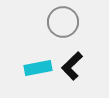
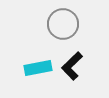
gray circle: moved 2 px down
